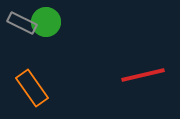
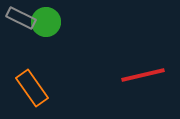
gray rectangle: moved 1 px left, 5 px up
